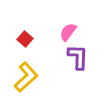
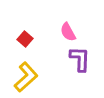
pink semicircle: rotated 66 degrees counterclockwise
purple L-shape: moved 2 px right, 2 px down
